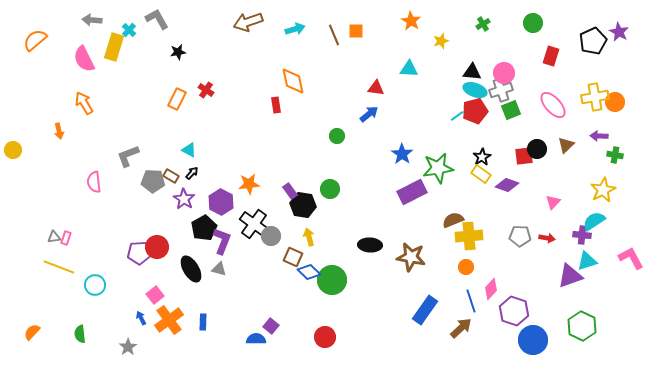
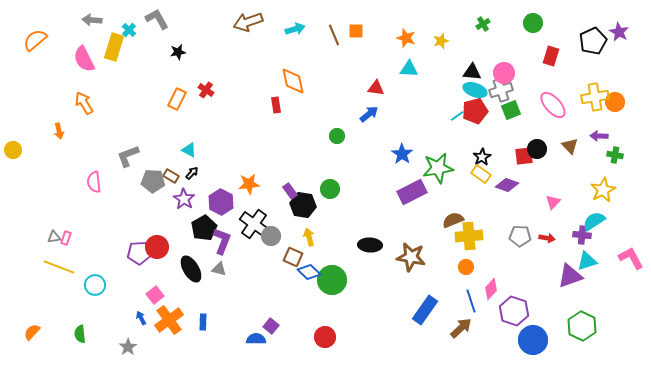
orange star at (411, 21): moved 5 px left, 17 px down; rotated 12 degrees counterclockwise
brown triangle at (566, 145): moved 4 px right, 1 px down; rotated 30 degrees counterclockwise
